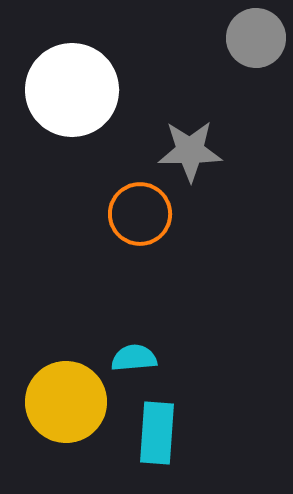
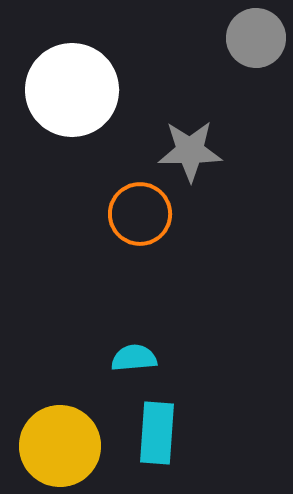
yellow circle: moved 6 px left, 44 px down
